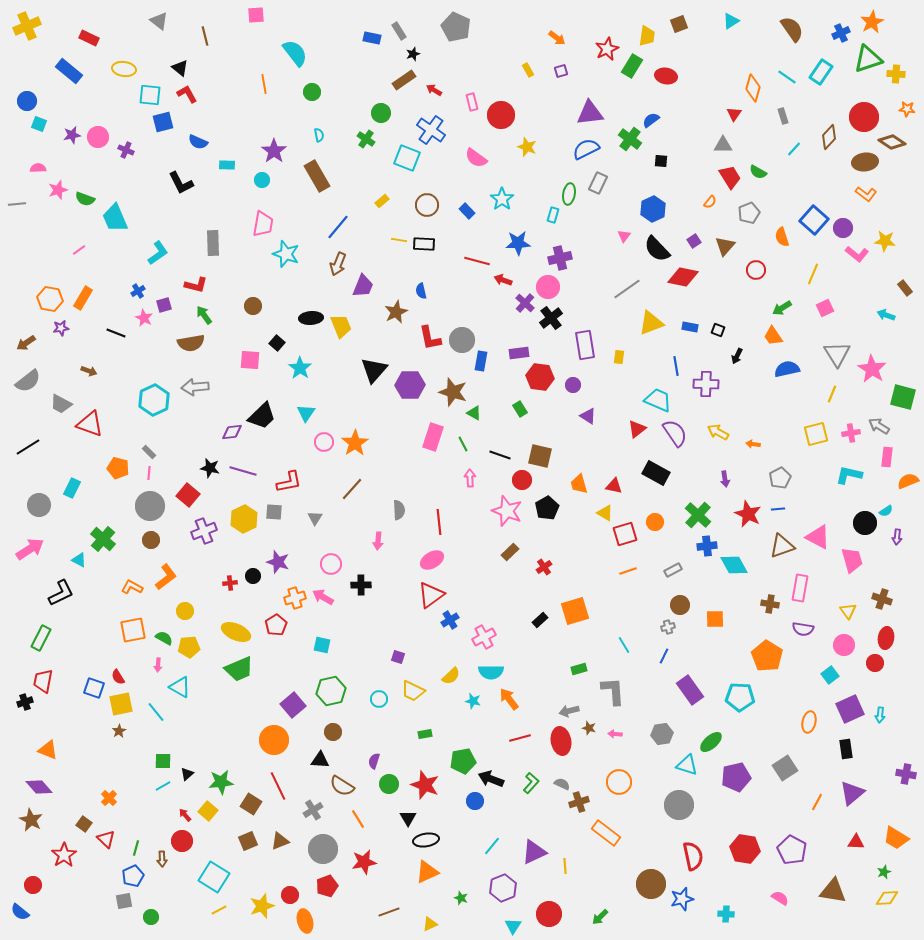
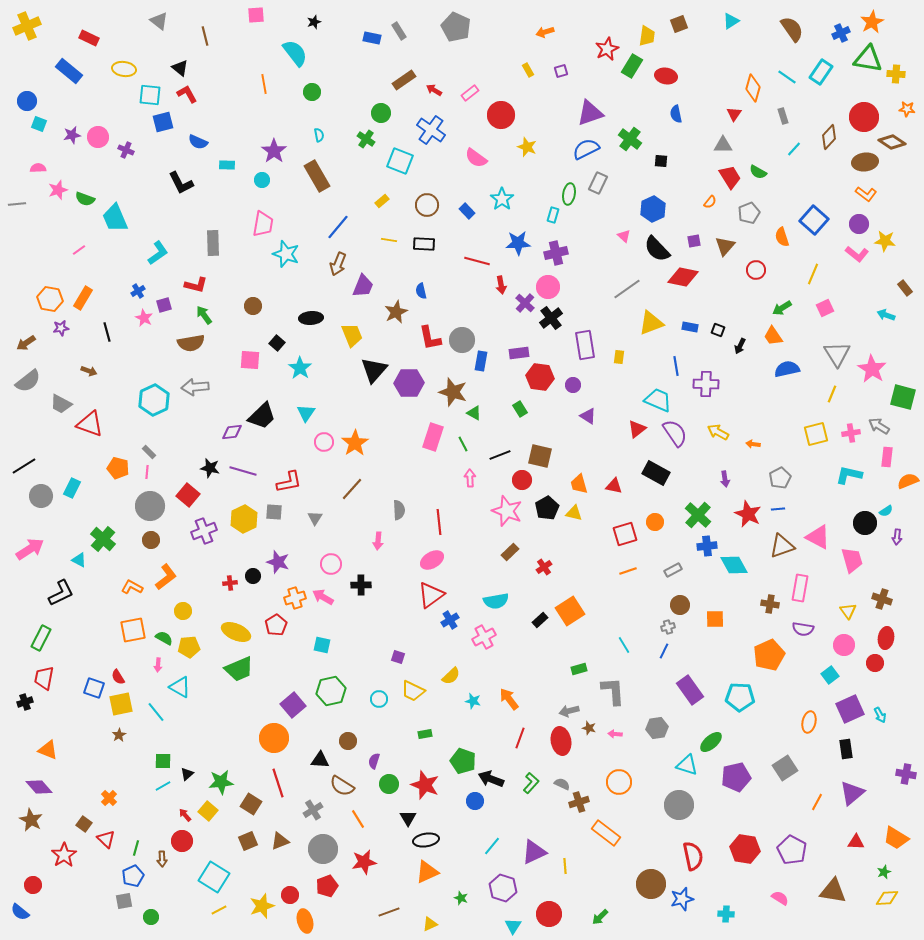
orange arrow at (557, 38): moved 12 px left, 6 px up; rotated 126 degrees clockwise
black star at (413, 54): moved 99 px left, 32 px up
green triangle at (868, 59): rotated 28 degrees clockwise
pink rectangle at (472, 102): moved 2 px left, 9 px up; rotated 66 degrees clockwise
purple triangle at (590, 113): rotated 12 degrees counterclockwise
blue semicircle at (651, 120): moved 25 px right, 6 px up; rotated 66 degrees counterclockwise
cyan square at (407, 158): moved 7 px left, 3 px down
purple circle at (843, 228): moved 16 px right, 4 px up
pink triangle at (624, 236): rotated 24 degrees counterclockwise
yellow line at (399, 240): moved 10 px left
purple square at (694, 241): rotated 24 degrees clockwise
purple cross at (560, 258): moved 4 px left, 5 px up
red arrow at (503, 280): moved 2 px left, 5 px down; rotated 120 degrees counterclockwise
yellow trapezoid at (341, 326): moved 11 px right, 9 px down
black line at (116, 333): moved 9 px left, 1 px up; rotated 54 degrees clockwise
black arrow at (737, 356): moved 3 px right, 10 px up
purple hexagon at (410, 385): moved 1 px left, 2 px up
black line at (28, 447): moved 4 px left, 19 px down
black line at (500, 455): rotated 40 degrees counterclockwise
pink line at (149, 473): moved 2 px left, 1 px up
gray circle at (39, 505): moved 2 px right, 9 px up
yellow triangle at (605, 513): moved 31 px left; rotated 18 degrees counterclockwise
yellow circle at (185, 611): moved 2 px left
orange square at (575, 611): moved 5 px left; rotated 16 degrees counterclockwise
blue line at (664, 656): moved 5 px up
orange pentagon at (767, 656): moved 2 px right, 1 px up; rotated 16 degrees clockwise
cyan semicircle at (491, 672): moved 5 px right, 71 px up; rotated 10 degrees counterclockwise
red trapezoid at (43, 681): moved 1 px right, 3 px up
cyan arrow at (880, 715): rotated 35 degrees counterclockwise
brown star at (119, 731): moved 4 px down
brown circle at (333, 732): moved 15 px right, 9 px down
gray hexagon at (662, 734): moved 5 px left, 6 px up
red line at (520, 738): rotated 55 degrees counterclockwise
orange circle at (274, 740): moved 2 px up
green pentagon at (463, 761): rotated 30 degrees clockwise
red line at (278, 786): moved 3 px up; rotated 8 degrees clockwise
purple hexagon at (503, 888): rotated 20 degrees counterclockwise
